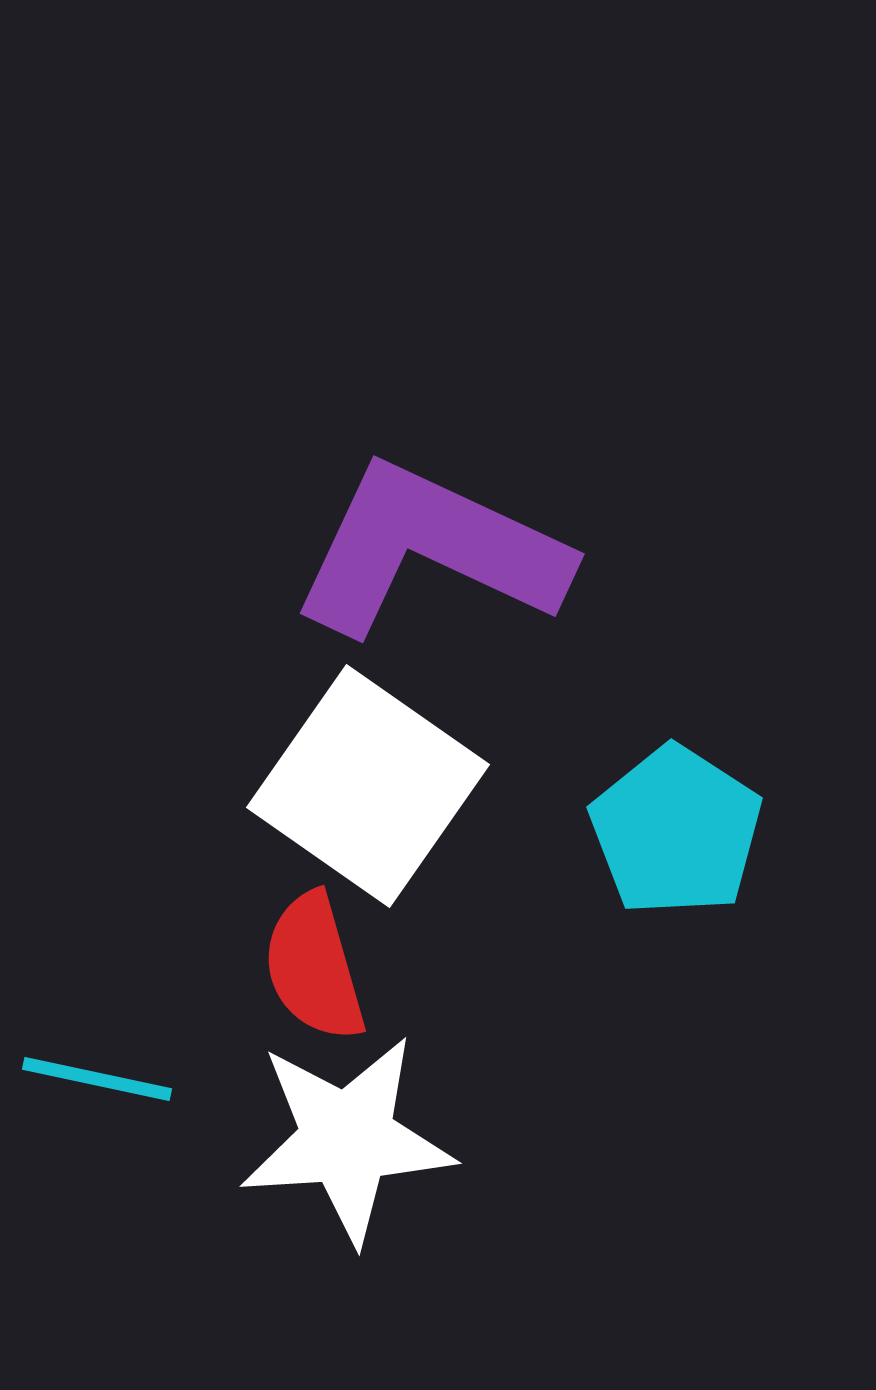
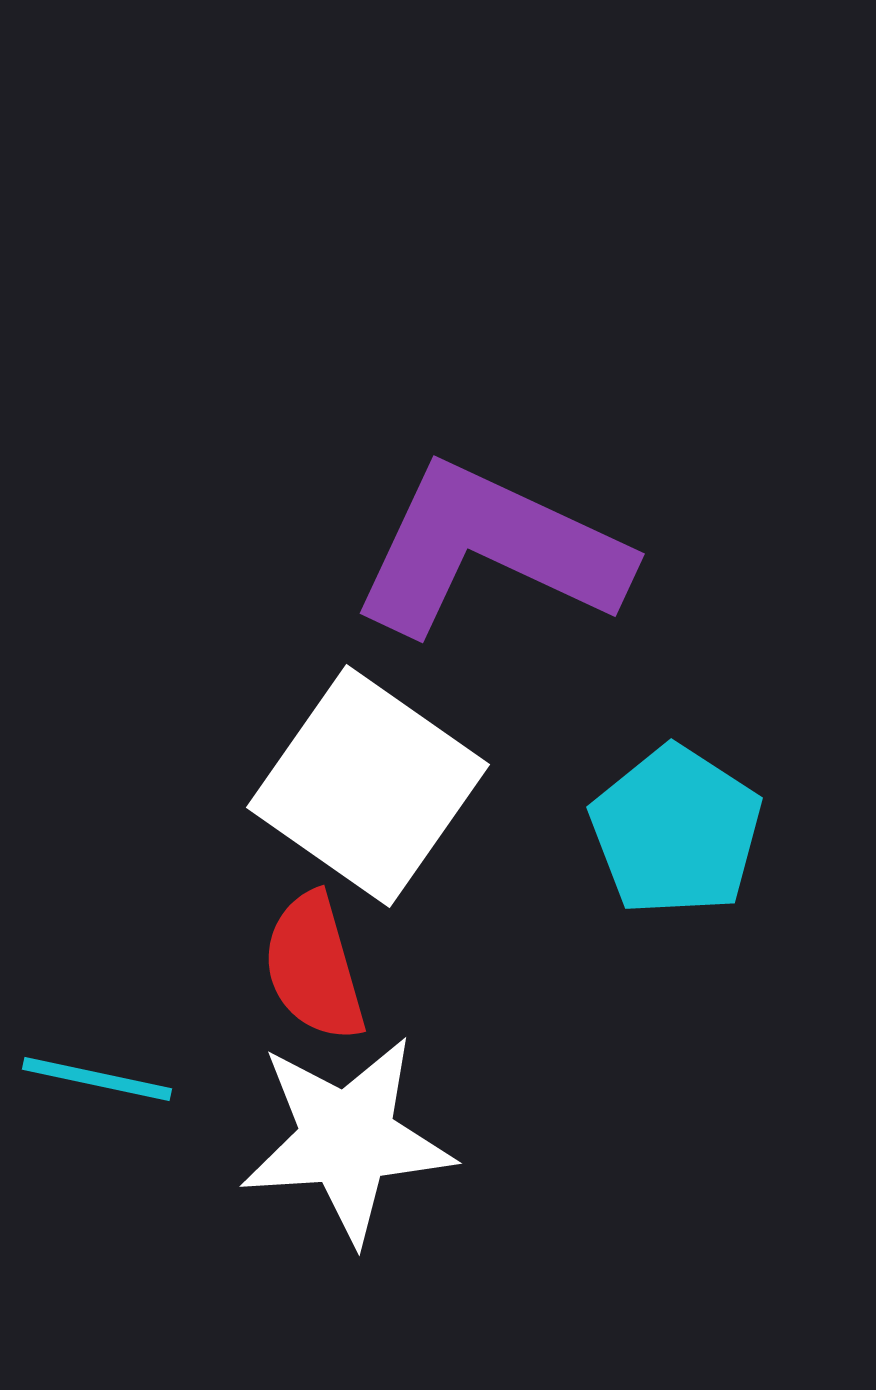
purple L-shape: moved 60 px right
